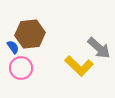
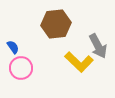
brown hexagon: moved 26 px right, 10 px up
gray arrow: moved 1 px left, 2 px up; rotated 20 degrees clockwise
yellow L-shape: moved 4 px up
